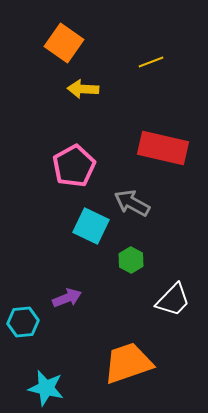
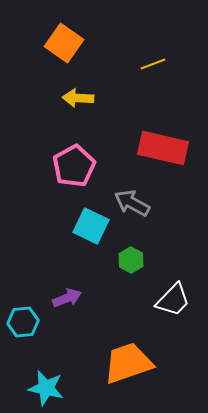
yellow line: moved 2 px right, 2 px down
yellow arrow: moved 5 px left, 9 px down
